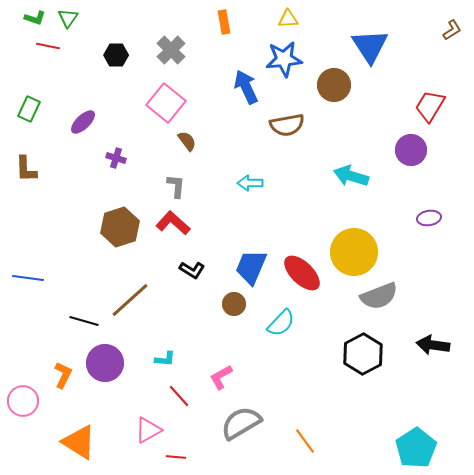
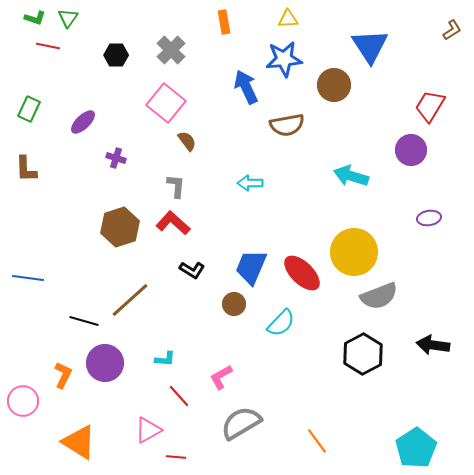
orange line at (305, 441): moved 12 px right
